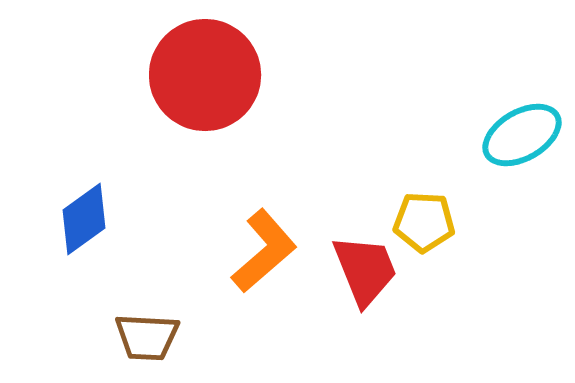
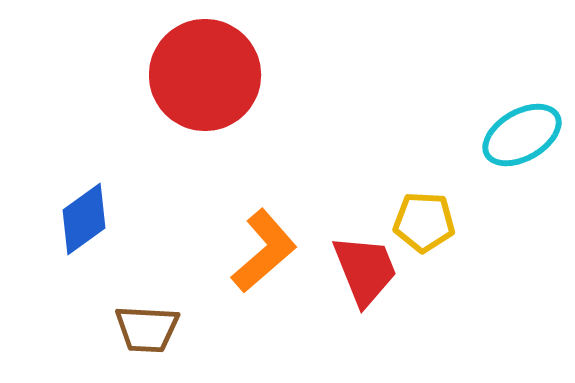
brown trapezoid: moved 8 px up
